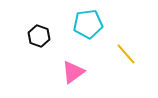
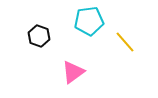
cyan pentagon: moved 1 px right, 3 px up
yellow line: moved 1 px left, 12 px up
